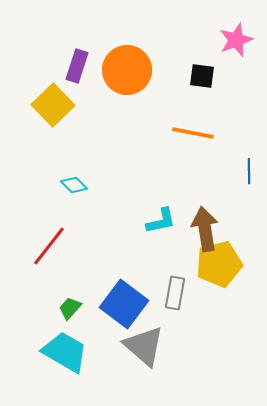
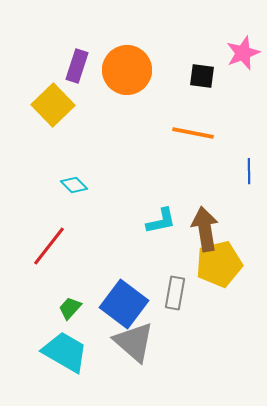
pink star: moved 7 px right, 13 px down
gray triangle: moved 10 px left, 4 px up
